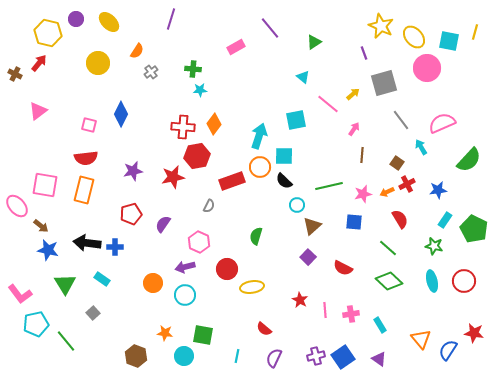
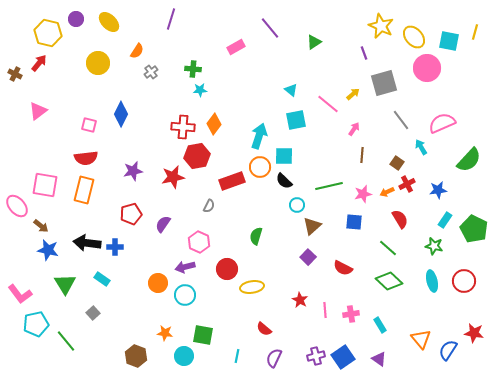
cyan triangle at (303, 77): moved 12 px left, 13 px down
orange circle at (153, 283): moved 5 px right
